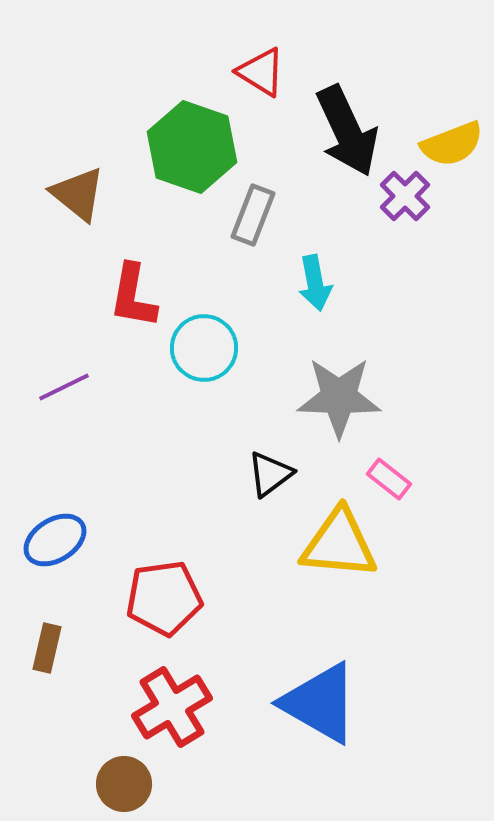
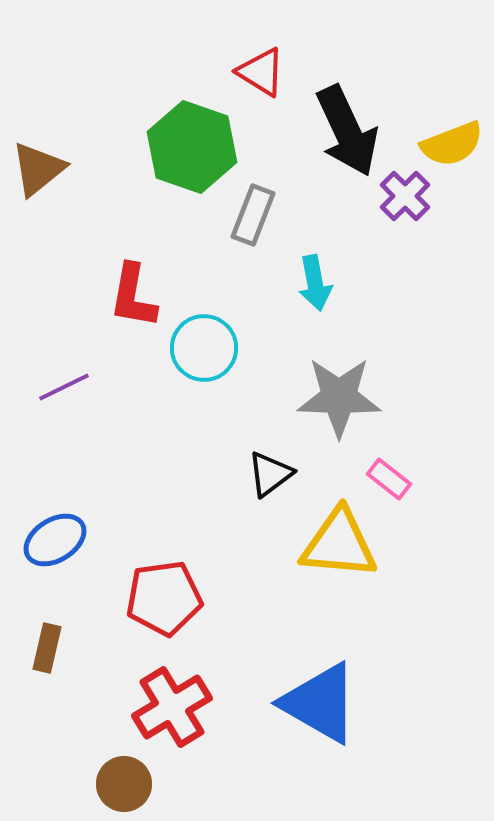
brown triangle: moved 40 px left, 25 px up; rotated 42 degrees clockwise
